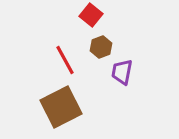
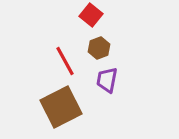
brown hexagon: moved 2 px left, 1 px down
red line: moved 1 px down
purple trapezoid: moved 15 px left, 8 px down
